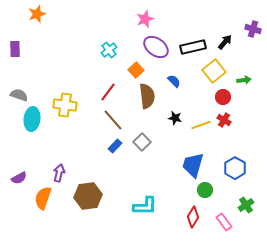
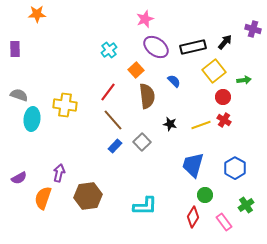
orange star: rotated 18 degrees clockwise
black star: moved 5 px left, 6 px down
green circle: moved 5 px down
